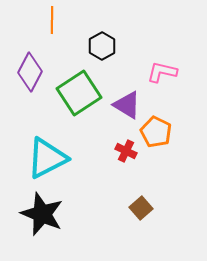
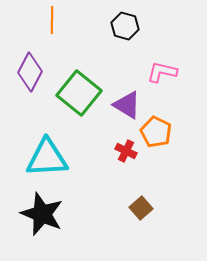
black hexagon: moved 23 px right, 20 px up; rotated 16 degrees counterclockwise
green square: rotated 18 degrees counterclockwise
cyan triangle: rotated 24 degrees clockwise
